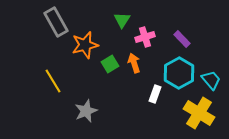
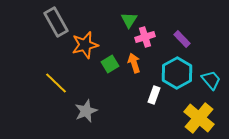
green triangle: moved 7 px right
cyan hexagon: moved 2 px left
yellow line: moved 3 px right, 2 px down; rotated 15 degrees counterclockwise
white rectangle: moved 1 px left, 1 px down
yellow cross: moved 5 px down; rotated 8 degrees clockwise
